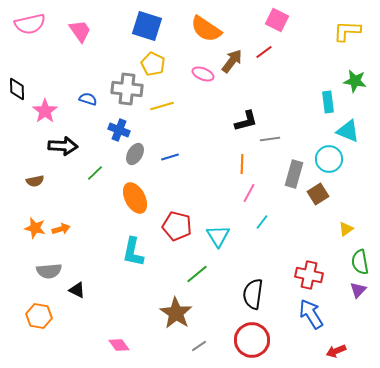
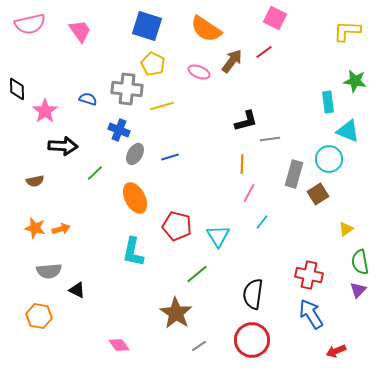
pink square at (277, 20): moved 2 px left, 2 px up
pink ellipse at (203, 74): moved 4 px left, 2 px up
